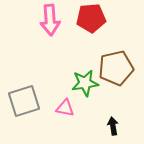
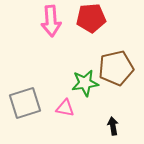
pink arrow: moved 1 px right, 1 px down
gray square: moved 1 px right, 2 px down
